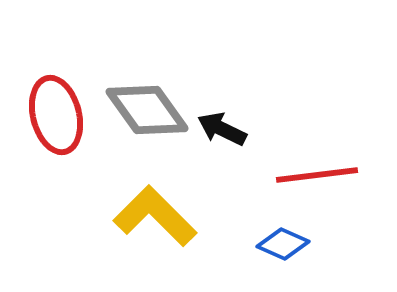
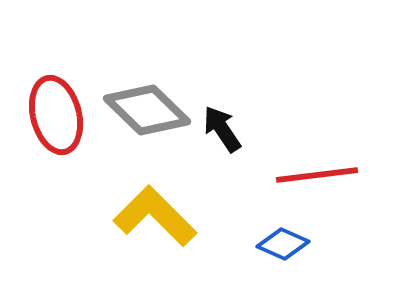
gray diamond: rotated 10 degrees counterclockwise
black arrow: rotated 30 degrees clockwise
